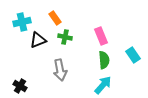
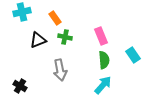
cyan cross: moved 10 px up
